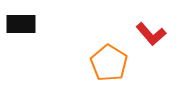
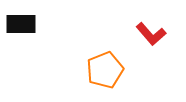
orange pentagon: moved 4 px left, 7 px down; rotated 18 degrees clockwise
